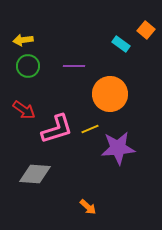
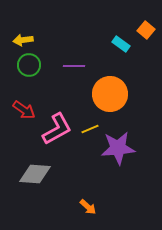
green circle: moved 1 px right, 1 px up
pink L-shape: rotated 12 degrees counterclockwise
